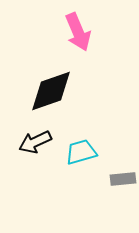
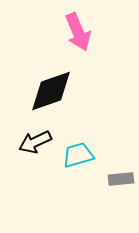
cyan trapezoid: moved 3 px left, 3 px down
gray rectangle: moved 2 px left
